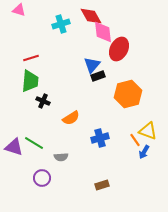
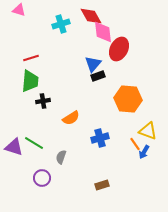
blue triangle: moved 1 px right, 1 px up
orange hexagon: moved 5 px down; rotated 20 degrees clockwise
black cross: rotated 32 degrees counterclockwise
orange line: moved 4 px down
gray semicircle: rotated 112 degrees clockwise
